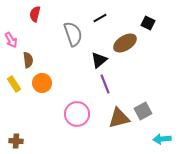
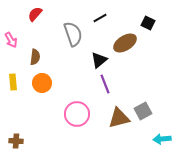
red semicircle: rotated 28 degrees clockwise
brown semicircle: moved 7 px right, 3 px up; rotated 14 degrees clockwise
yellow rectangle: moved 1 px left, 2 px up; rotated 28 degrees clockwise
